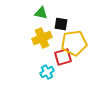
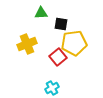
green triangle: rotated 16 degrees counterclockwise
yellow cross: moved 15 px left, 6 px down
red square: moved 5 px left; rotated 24 degrees counterclockwise
cyan cross: moved 5 px right, 16 px down
